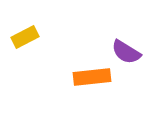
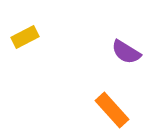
orange rectangle: moved 20 px right, 33 px down; rotated 54 degrees clockwise
